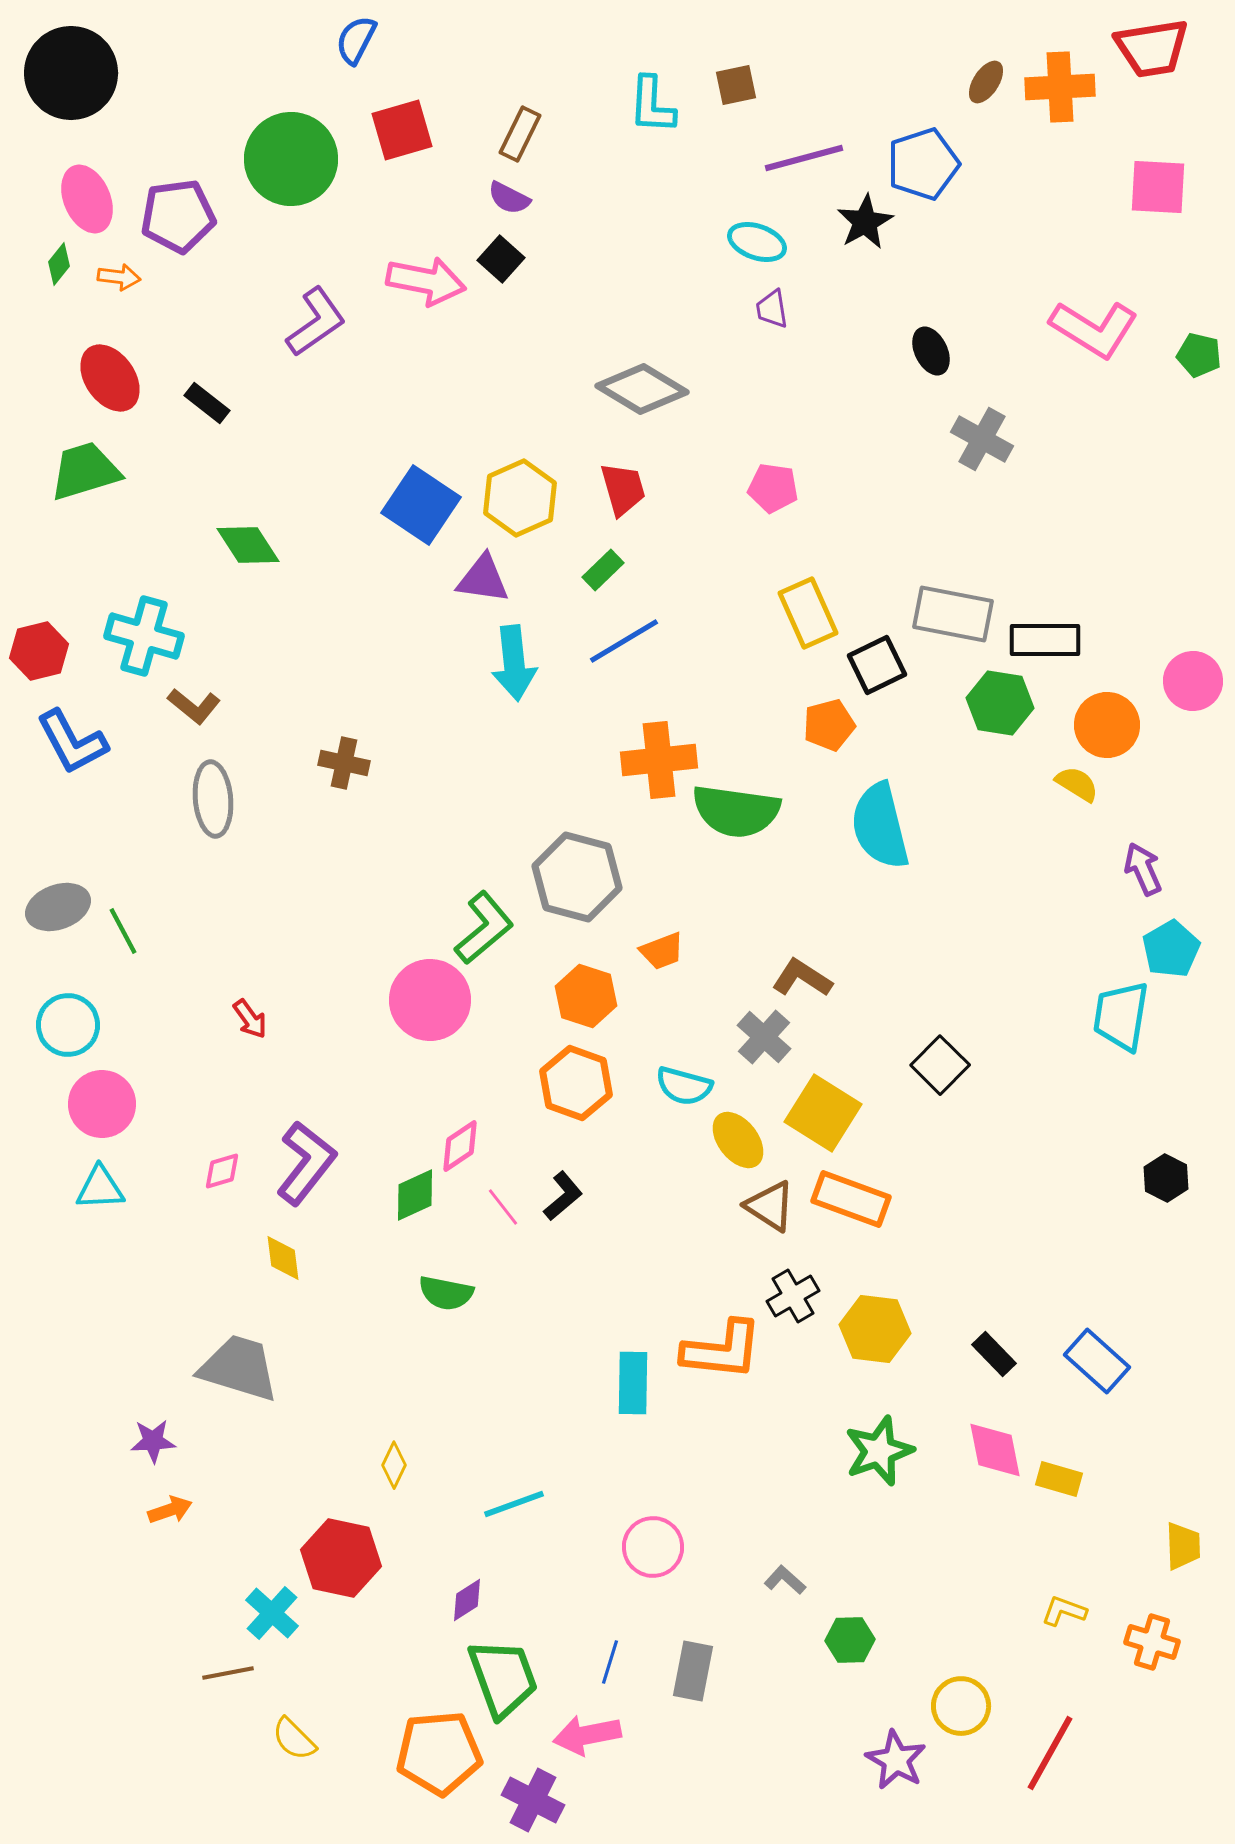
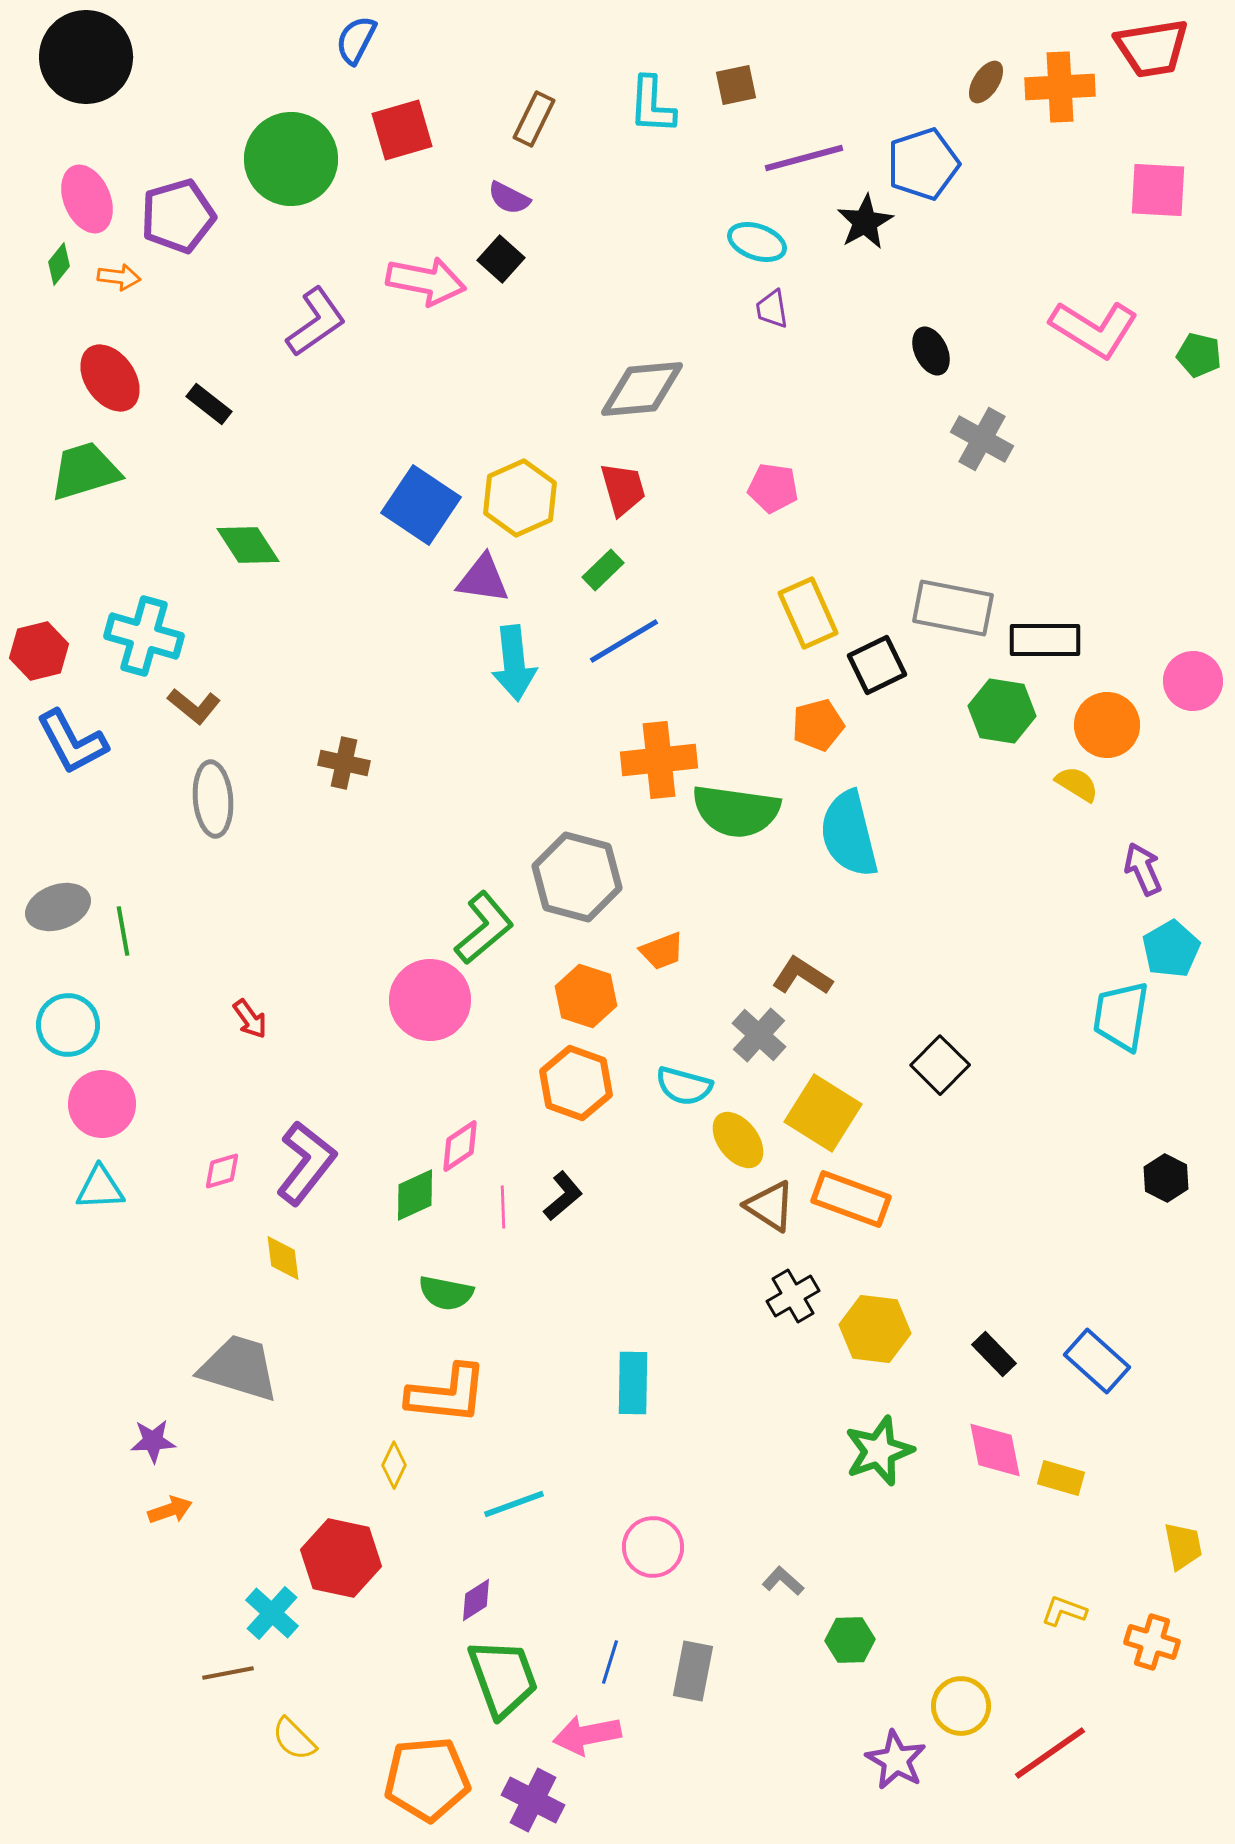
black circle at (71, 73): moved 15 px right, 16 px up
brown rectangle at (520, 134): moved 14 px right, 15 px up
pink square at (1158, 187): moved 3 px down
purple pentagon at (178, 216): rotated 8 degrees counterclockwise
gray diamond at (642, 389): rotated 36 degrees counterclockwise
black rectangle at (207, 403): moved 2 px right, 1 px down
gray rectangle at (953, 614): moved 6 px up
green hexagon at (1000, 703): moved 2 px right, 8 px down
orange pentagon at (829, 725): moved 11 px left
cyan semicircle at (880, 826): moved 31 px left, 8 px down
green line at (123, 931): rotated 18 degrees clockwise
brown L-shape at (802, 978): moved 2 px up
gray cross at (764, 1037): moved 5 px left, 2 px up
pink line at (503, 1207): rotated 36 degrees clockwise
orange L-shape at (722, 1350): moved 275 px left, 44 px down
yellow rectangle at (1059, 1479): moved 2 px right, 1 px up
yellow trapezoid at (1183, 1546): rotated 9 degrees counterclockwise
gray L-shape at (785, 1580): moved 2 px left, 1 px down
purple diamond at (467, 1600): moved 9 px right
orange pentagon at (439, 1753): moved 12 px left, 26 px down
red line at (1050, 1753): rotated 26 degrees clockwise
